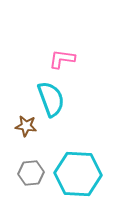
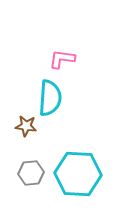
cyan semicircle: moved 1 px left, 1 px up; rotated 24 degrees clockwise
